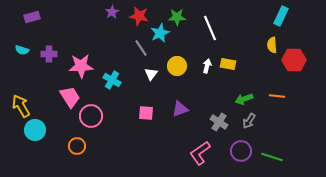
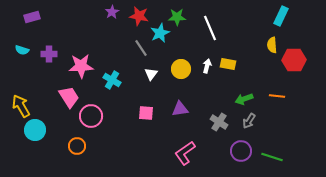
yellow circle: moved 4 px right, 3 px down
pink trapezoid: moved 1 px left
purple triangle: rotated 12 degrees clockwise
pink L-shape: moved 15 px left
